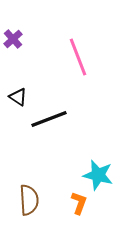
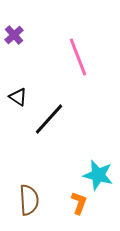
purple cross: moved 1 px right, 4 px up
black line: rotated 27 degrees counterclockwise
